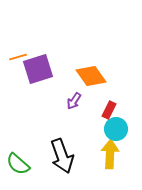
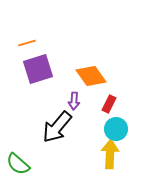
orange line: moved 9 px right, 14 px up
purple arrow: rotated 30 degrees counterclockwise
red rectangle: moved 6 px up
black arrow: moved 5 px left, 29 px up; rotated 60 degrees clockwise
